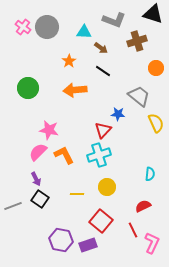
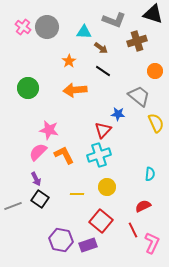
orange circle: moved 1 px left, 3 px down
